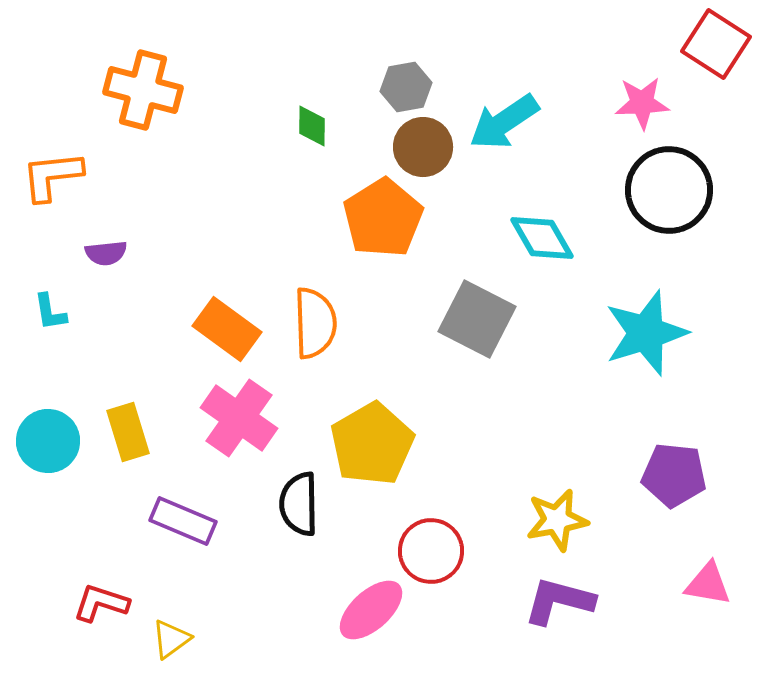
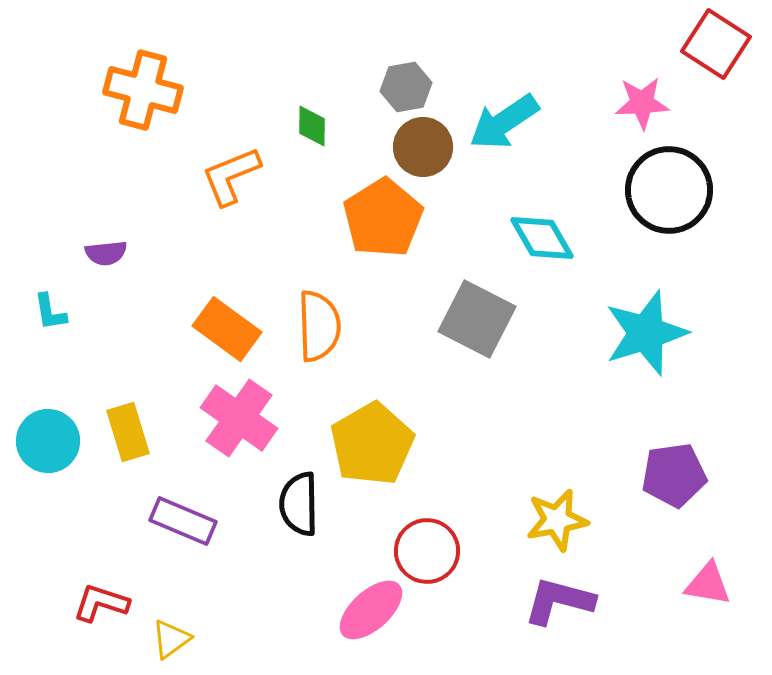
orange L-shape: moved 179 px right; rotated 16 degrees counterclockwise
orange semicircle: moved 4 px right, 3 px down
purple pentagon: rotated 14 degrees counterclockwise
red circle: moved 4 px left
